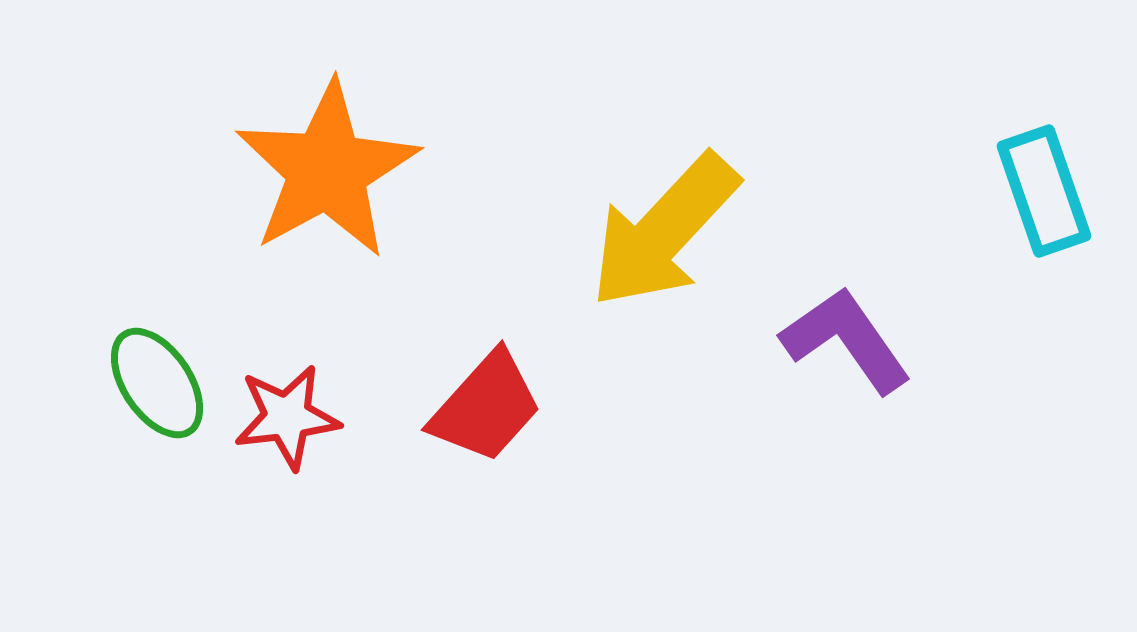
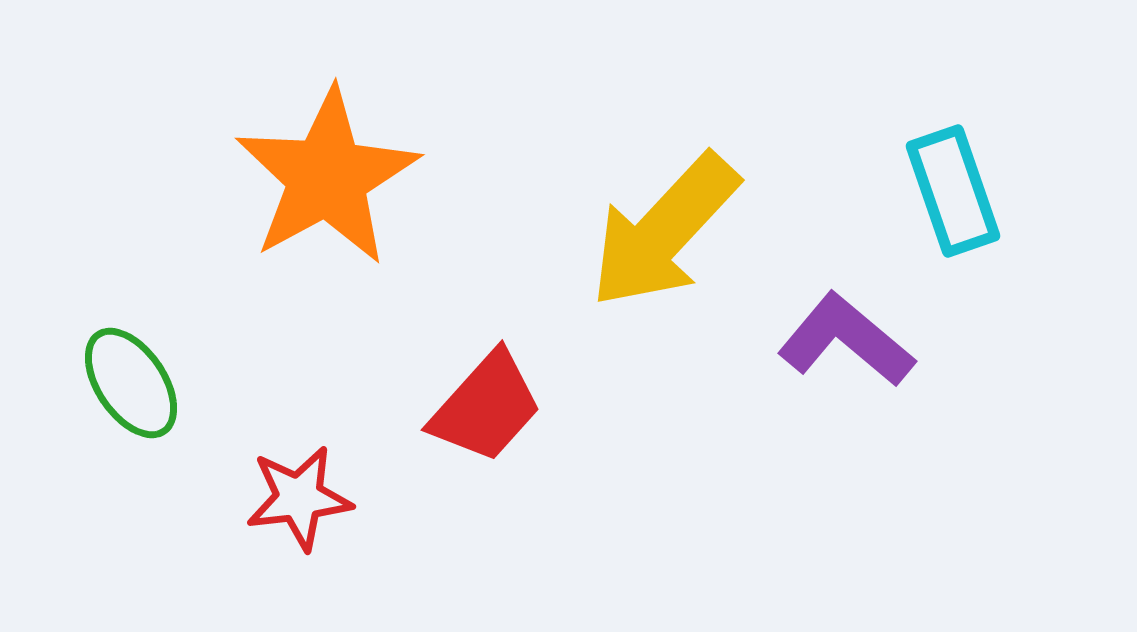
orange star: moved 7 px down
cyan rectangle: moved 91 px left
purple L-shape: rotated 15 degrees counterclockwise
green ellipse: moved 26 px left
red star: moved 12 px right, 81 px down
